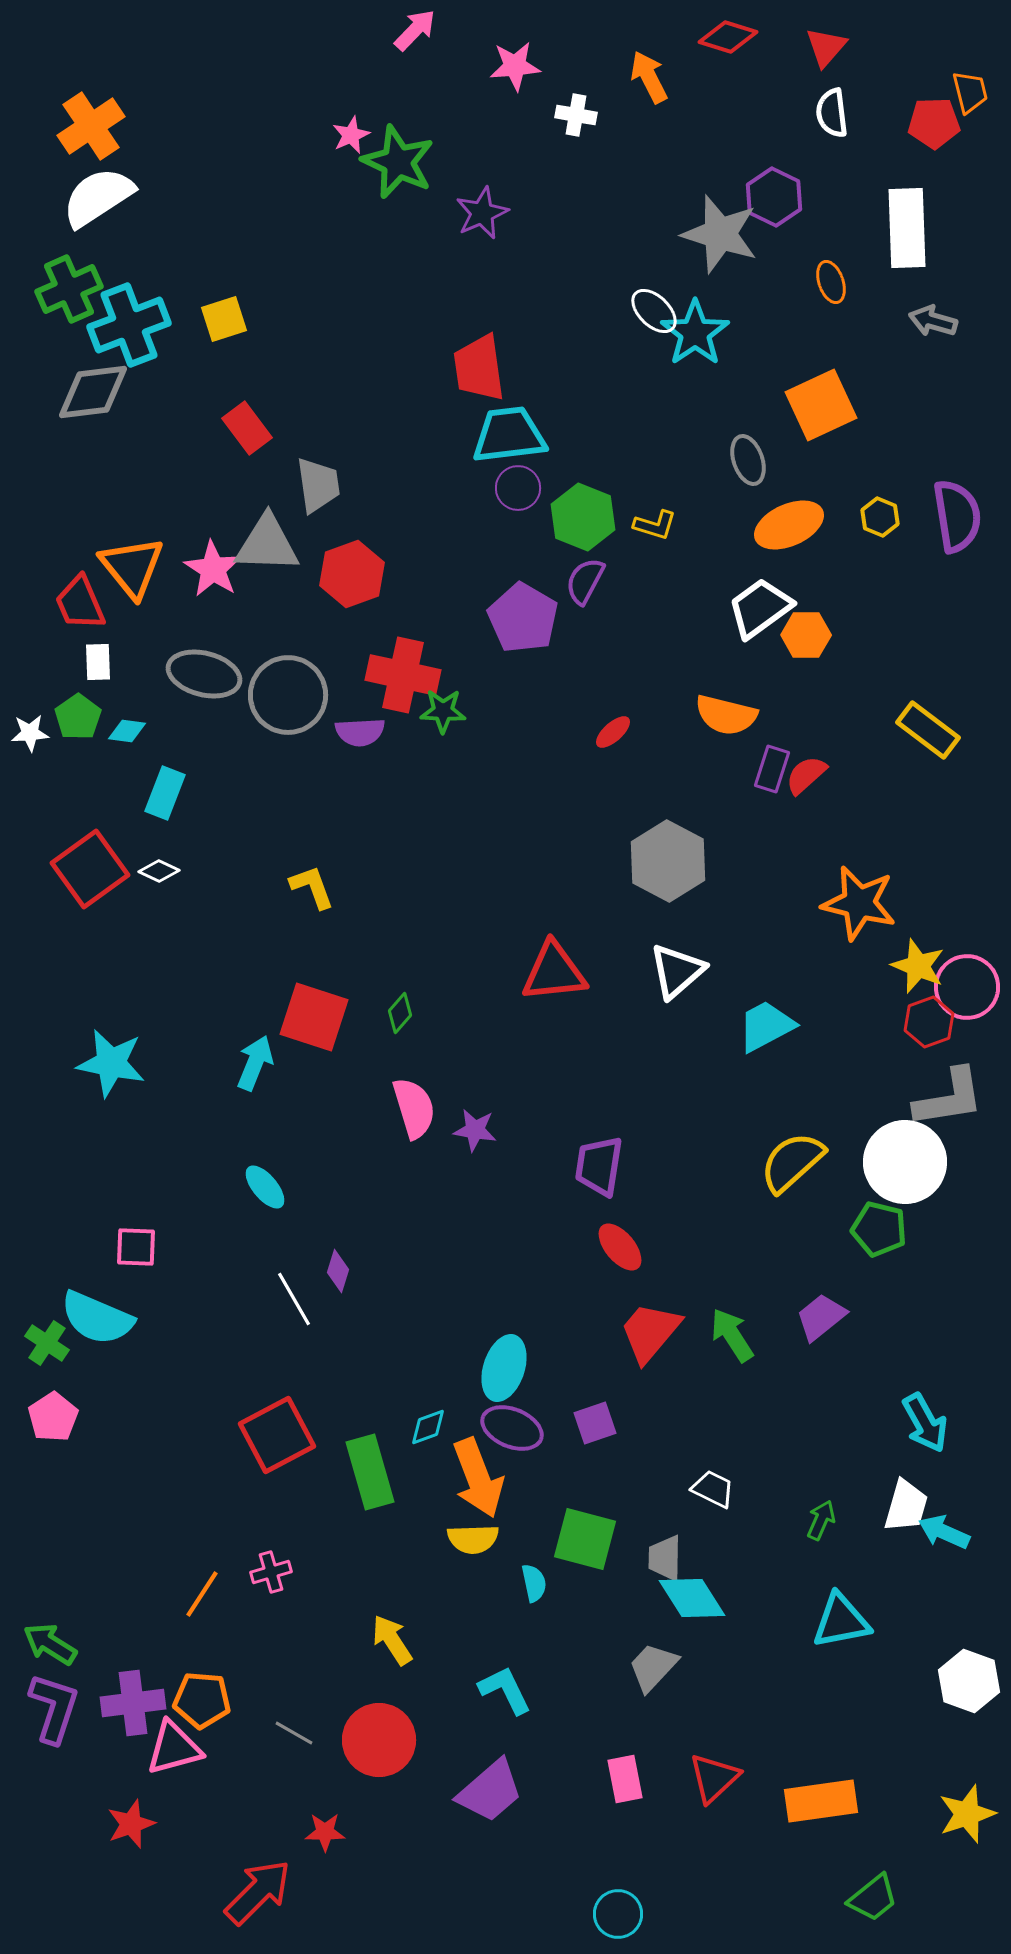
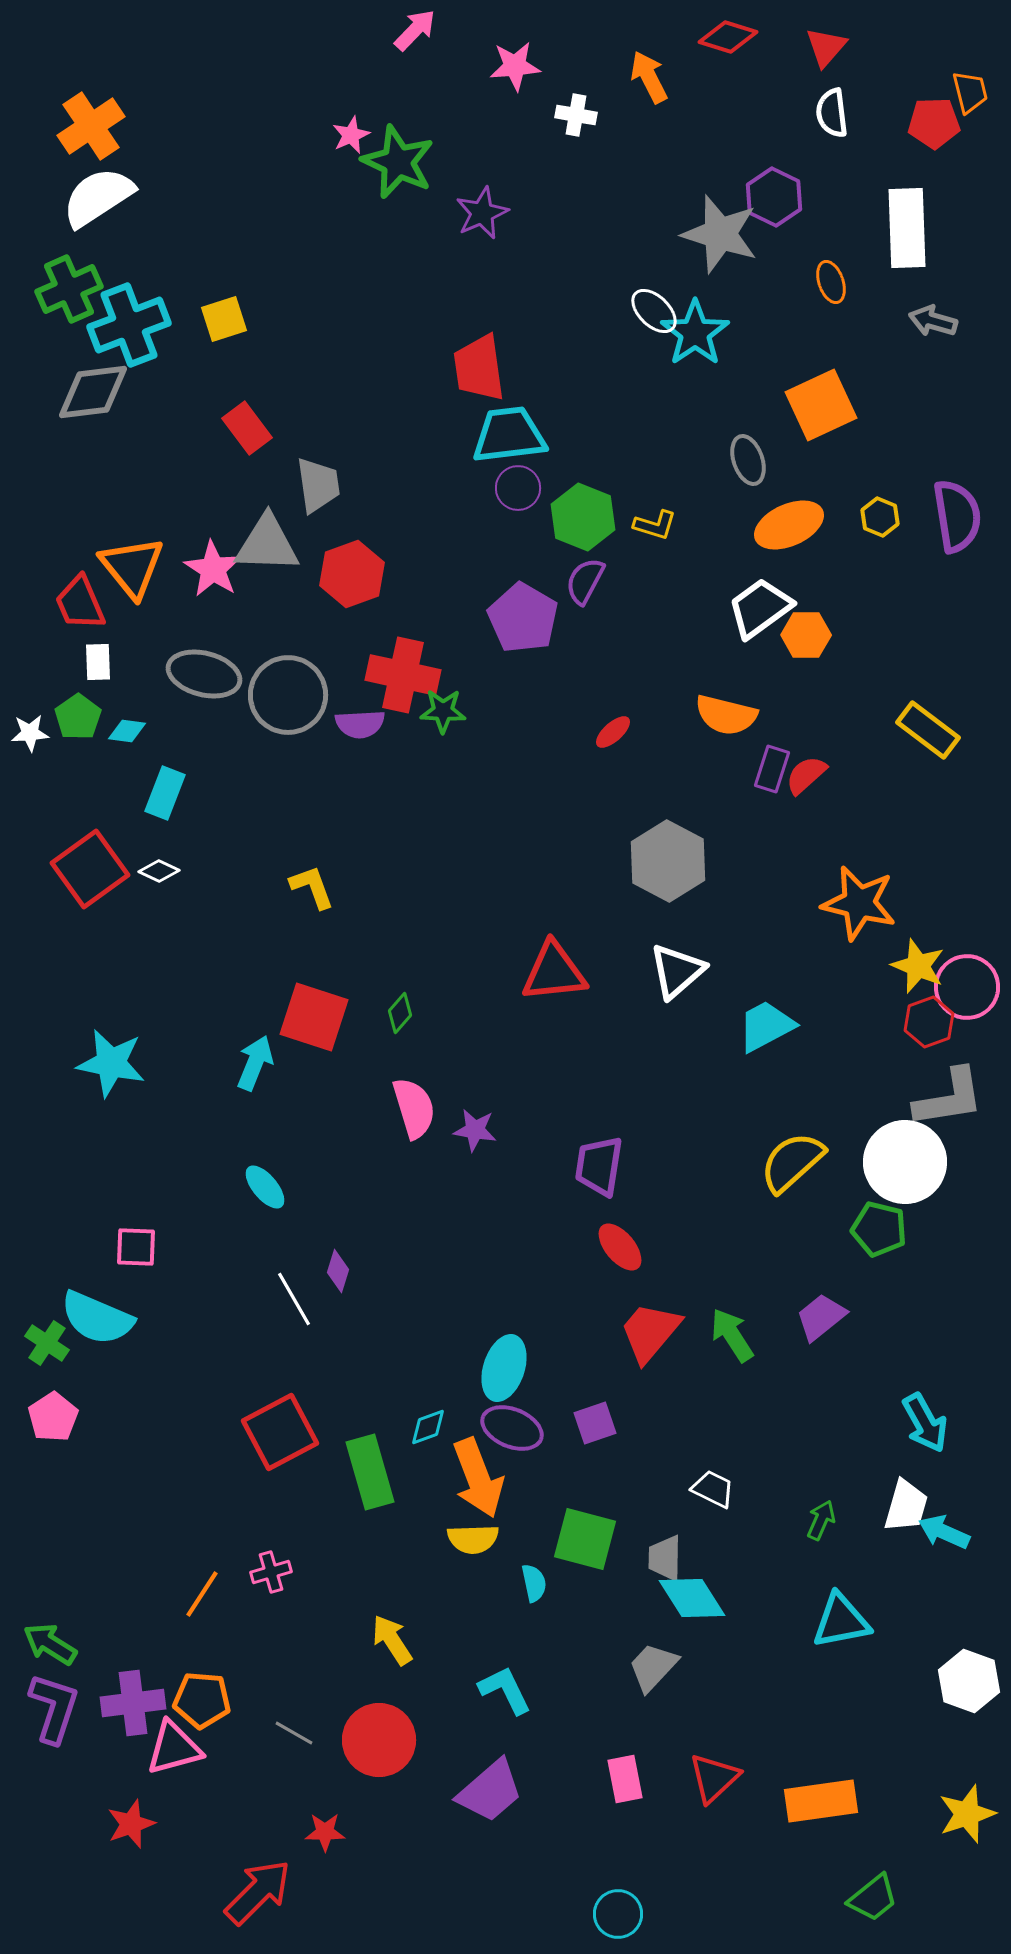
purple semicircle at (360, 732): moved 8 px up
red square at (277, 1435): moved 3 px right, 3 px up
